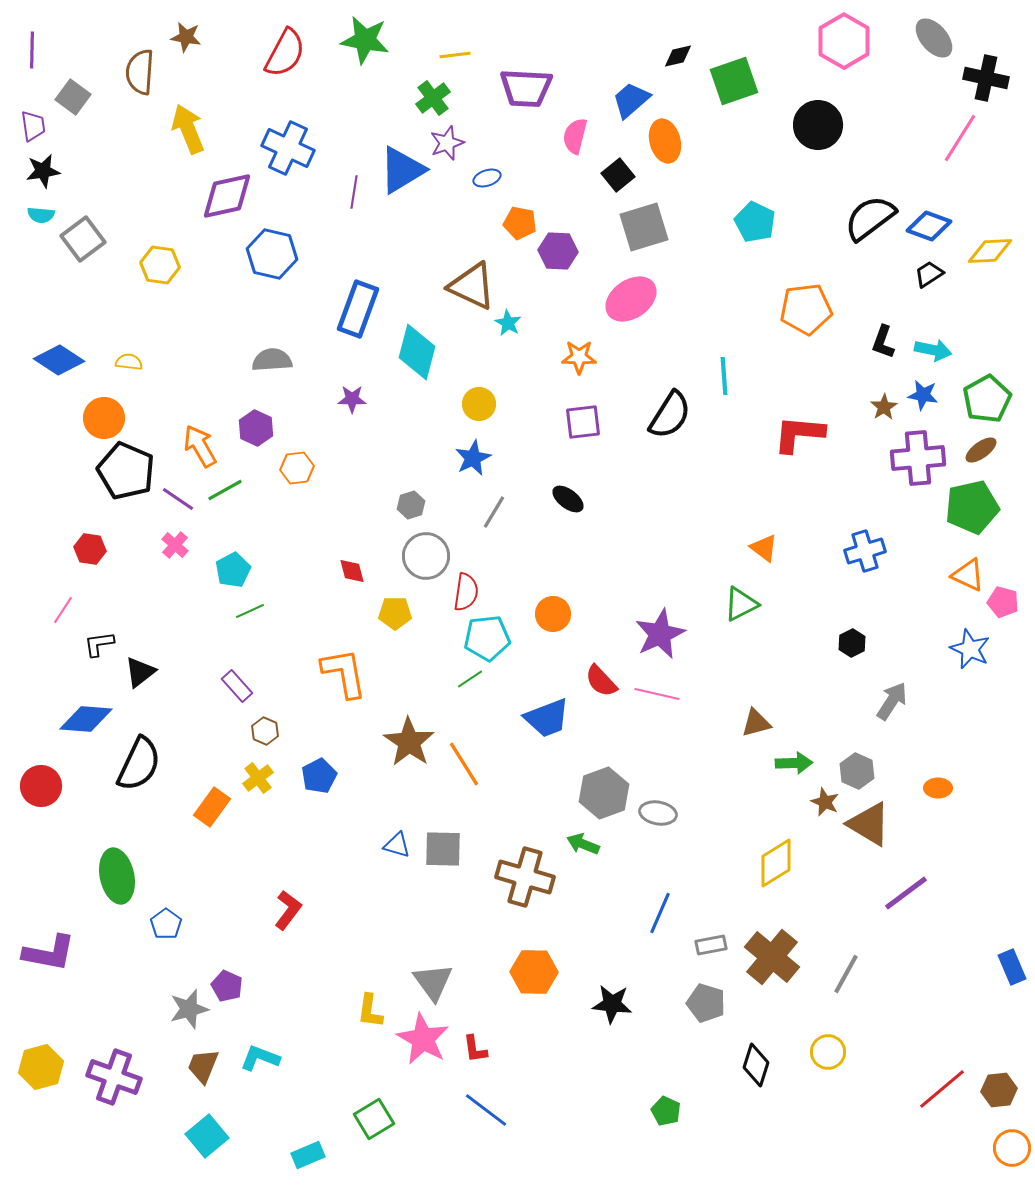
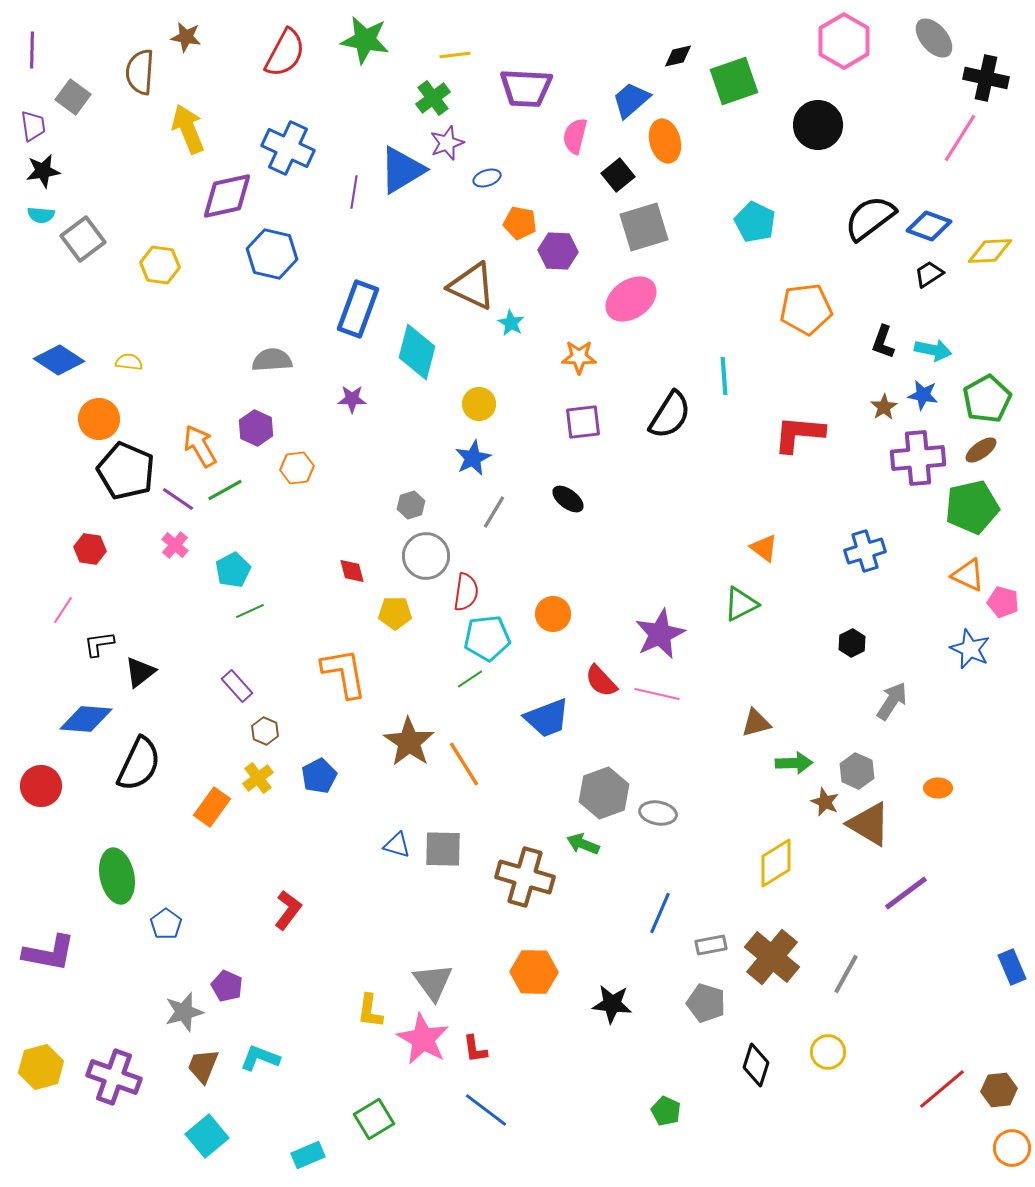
cyan star at (508, 323): moved 3 px right
orange circle at (104, 418): moved 5 px left, 1 px down
gray star at (189, 1009): moved 5 px left, 3 px down
